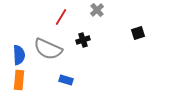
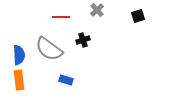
red line: rotated 60 degrees clockwise
black square: moved 17 px up
gray semicircle: moved 1 px right; rotated 12 degrees clockwise
orange rectangle: rotated 12 degrees counterclockwise
